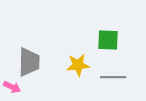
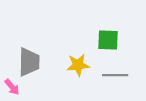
gray line: moved 2 px right, 2 px up
pink arrow: rotated 24 degrees clockwise
